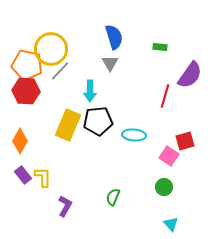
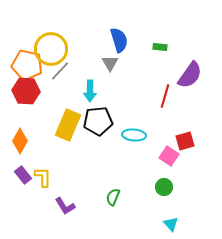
blue semicircle: moved 5 px right, 3 px down
purple L-shape: rotated 120 degrees clockwise
